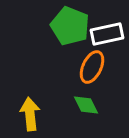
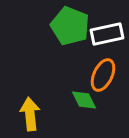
orange ellipse: moved 11 px right, 8 px down
green diamond: moved 2 px left, 5 px up
